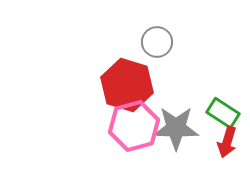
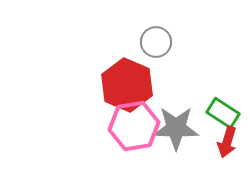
gray circle: moved 1 px left
red hexagon: rotated 6 degrees clockwise
pink hexagon: rotated 6 degrees clockwise
